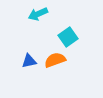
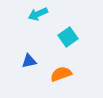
orange semicircle: moved 6 px right, 14 px down
